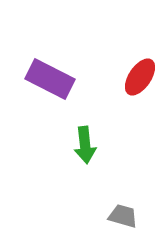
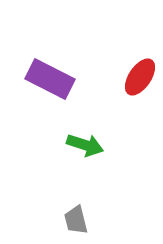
green arrow: rotated 66 degrees counterclockwise
gray trapezoid: moved 47 px left, 4 px down; rotated 120 degrees counterclockwise
